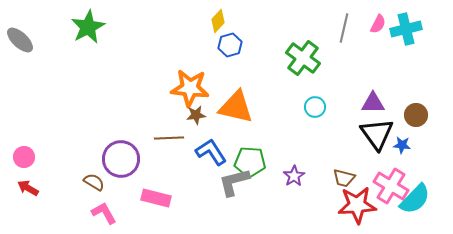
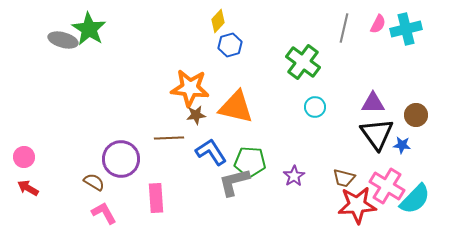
green star: moved 1 px right, 2 px down; rotated 12 degrees counterclockwise
gray ellipse: moved 43 px right; rotated 28 degrees counterclockwise
green cross: moved 4 px down
pink cross: moved 4 px left
pink rectangle: rotated 72 degrees clockwise
